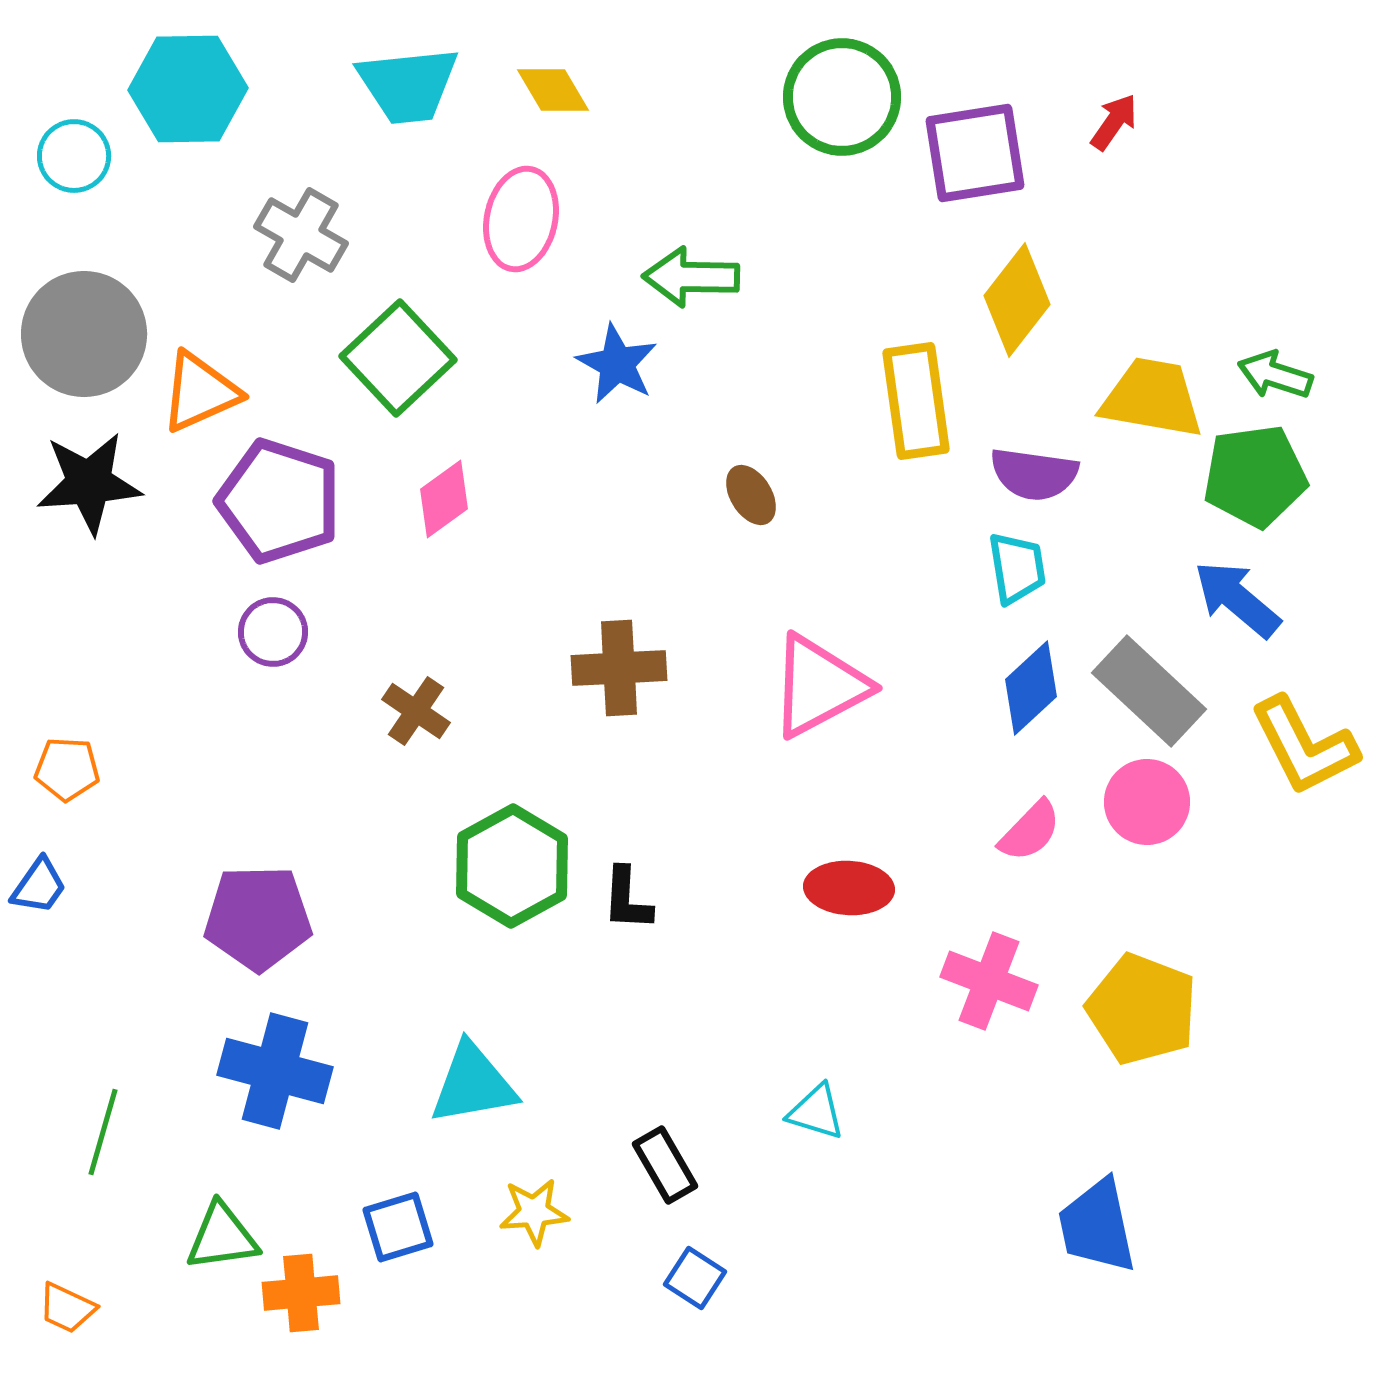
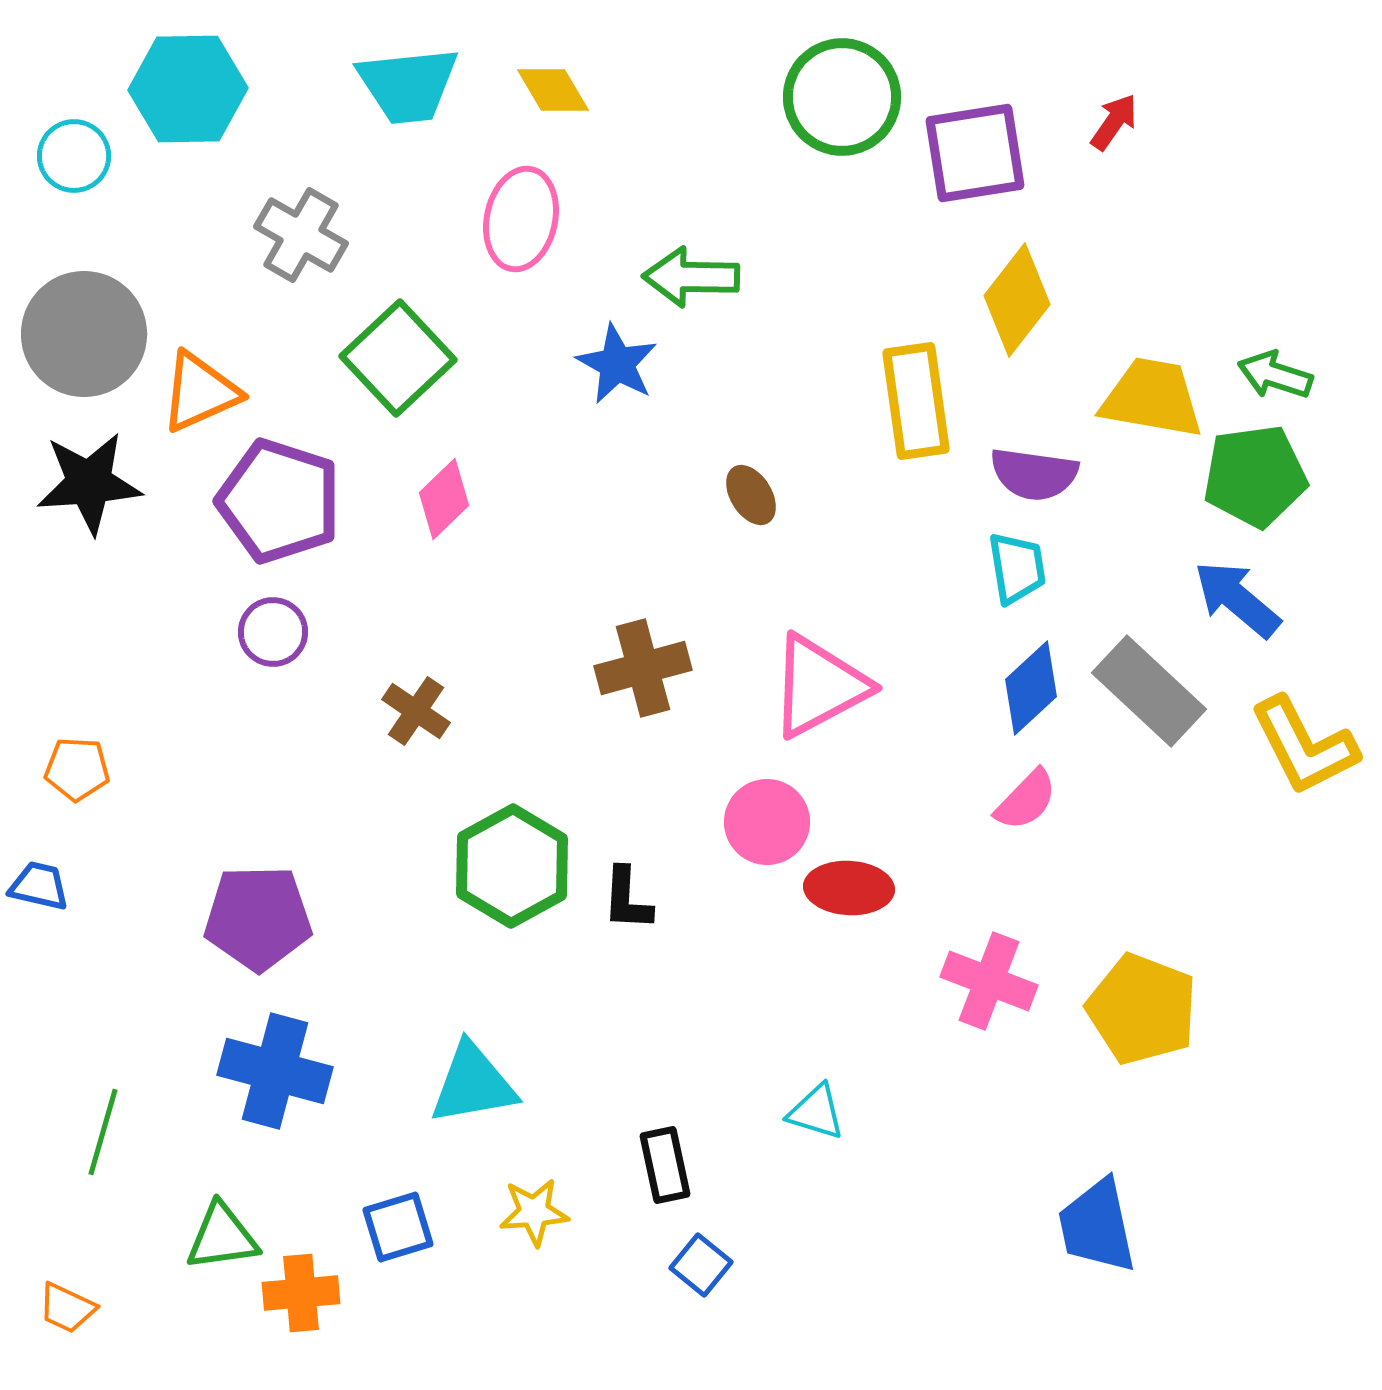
pink diamond at (444, 499): rotated 8 degrees counterclockwise
brown cross at (619, 668): moved 24 px right; rotated 12 degrees counterclockwise
orange pentagon at (67, 769): moved 10 px right
pink circle at (1147, 802): moved 380 px left, 20 px down
pink semicircle at (1030, 831): moved 4 px left, 31 px up
blue trapezoid at (39, 886): rotated 112 degrees counterclockwise
black rectangle at (665, 1165): rotated 18 degrees clockwise
blue square at (695, 1278): moved 6 px right, 13 px up; rotated 6 degrees clockwise
